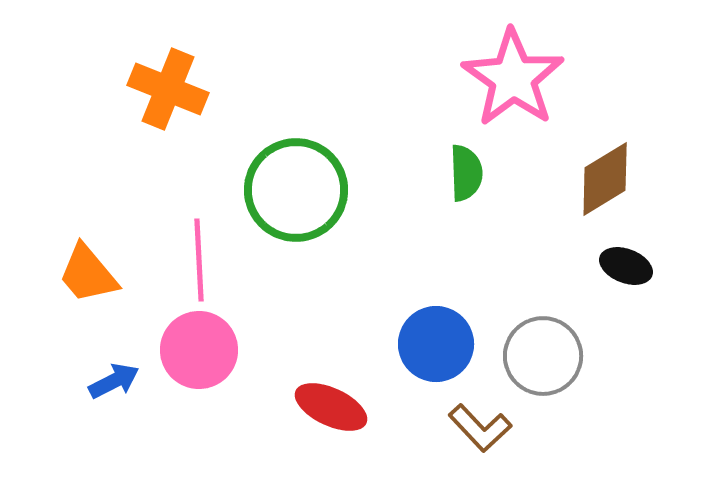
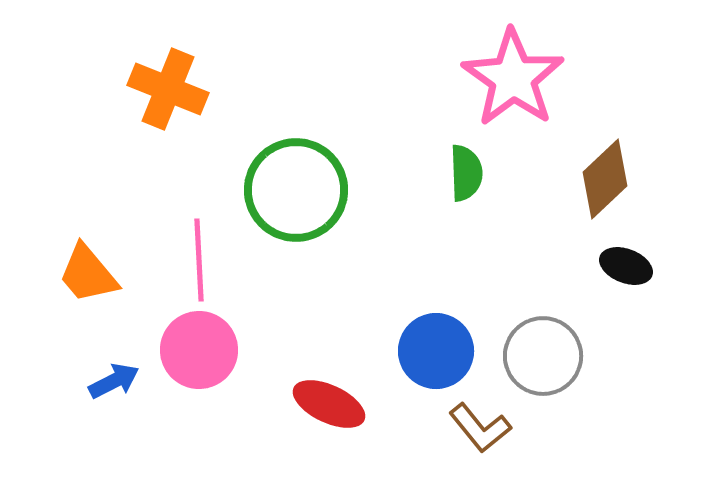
brown diamond: rotated 12 degrees counterclockwise
blue circle: moved 7 px down
red ellipse: moved 2 px left, 3 px up
brown L-shape: rotated 4 degrees clockwise
